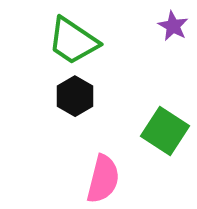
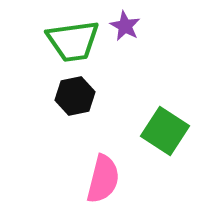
purple star: moved 48 px left
green trapezoid: rotated 42 degrees counterclockwise
black hexagon: rotated 18 degrees clockwise
